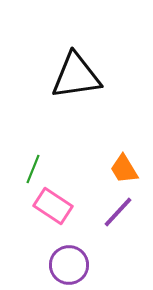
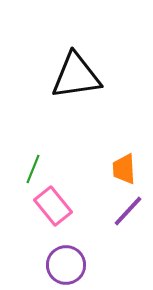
orange trapezoid: rotated 28 degrees clockwise
pink rectangle: rotated 18 degrees clockwise
purple line: moved 10 px right, 1 px up
purple circle: moved 3 px left
